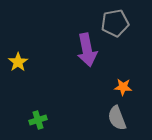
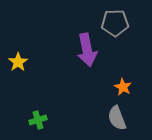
gray pentagon: rotated 8 degrees clockwise
orange star: rotated 24 degrees clockwise
